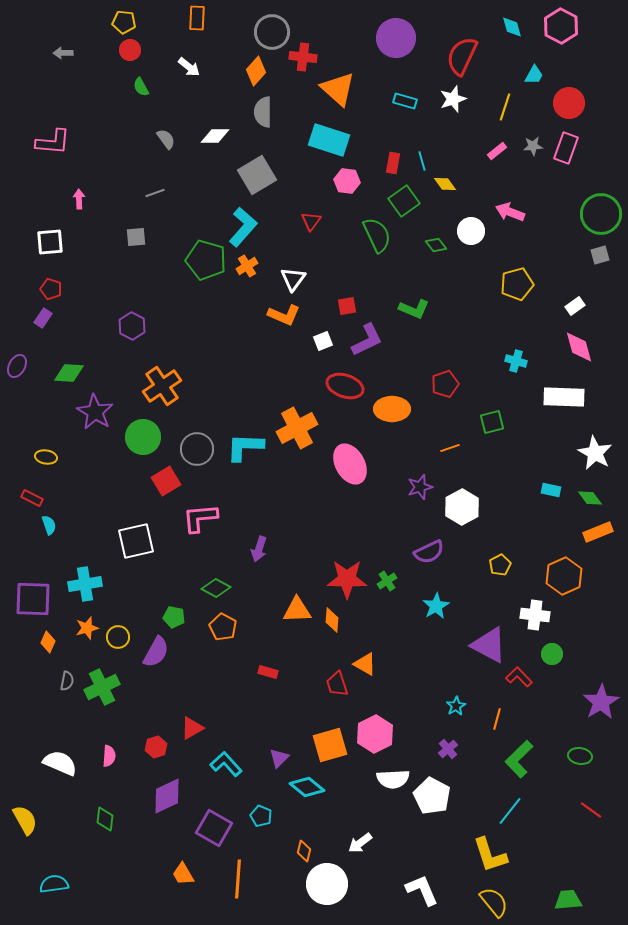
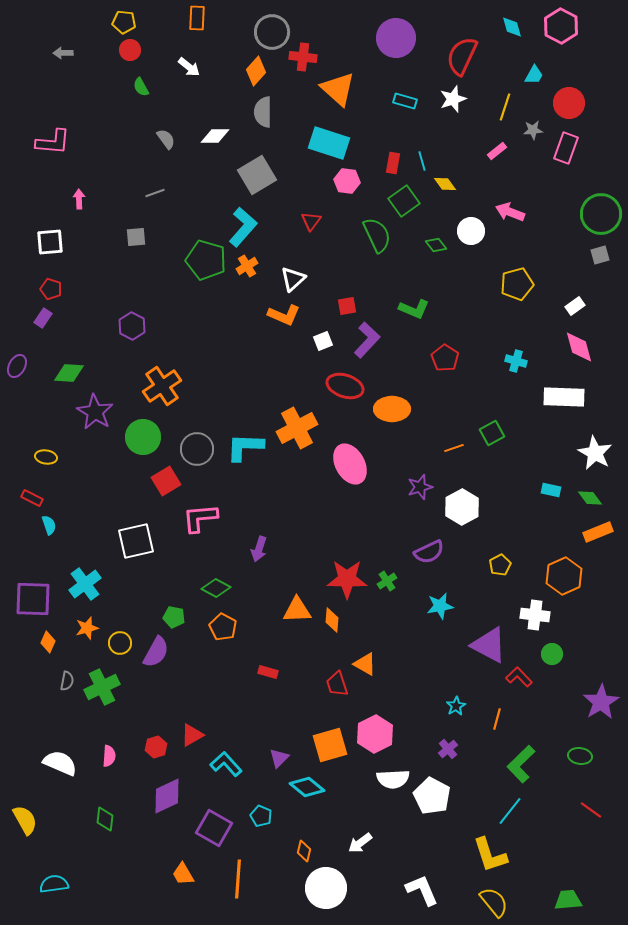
cyan rectangle at (329, 140): moved 3 px down
gray star at (533, 146): moved 16 px up
white triangle at (293, 279): rotated 12 degrees clockwise
purple L-shape at (367, 340): rotated 21 degrees counterclockwise
red pentagon at (445, 384): moved 26 px up; rotated 20 degrees counterclockwise
green square at (492, 422): moved 11 px down; rotated 15 degrees counterclockwise
orange line at (450, 448): moved 4 px right
cyan cross at (85, 584): rotated 28 degrees counterclockwise
cyan star at (436, 606): moved 4 px right; rotated 20 degrees clockwise
yellow circle at (118, 637): moved 2 px right, 6 px down
red triangle at (192, 728): moved 7 px down
green L-shape at (519, 759): moved 2 px right, 5 px down
white circle at (327, 884): moved 1 px left, 4 px down
